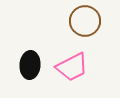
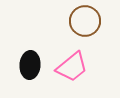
pink trapezoid: rotated 12 degrees counterclockwise
